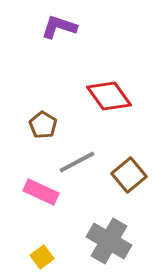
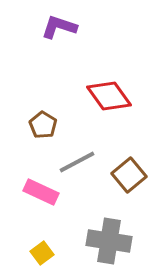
gray cross: rotated 21 degrees counterclockwise
yellow square: moved 4 px up
